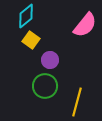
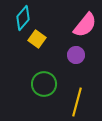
cyan diamond: moved 3 px left, 2 px down; rotated 10 degrees counterclockwise
yellow square: moved 6 px right, 1 px up
purple circle: moved 26 px right, 5 px up
green circle: moved 1 px left, 2 px up
